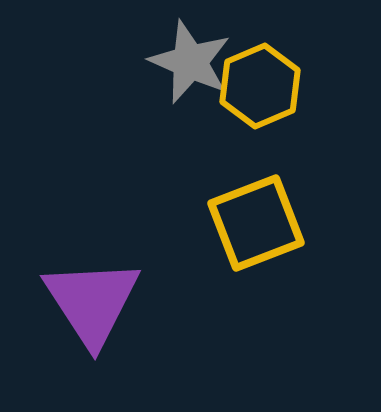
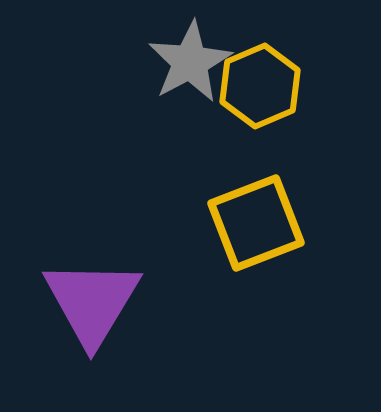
gray star: rotated 20 degrees clockwise
purple triangle: rotated 4 degrees clockwise
